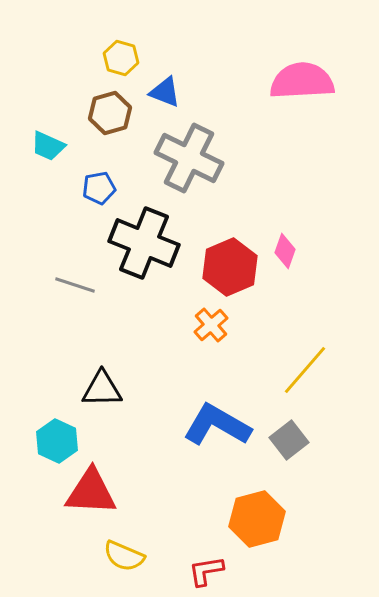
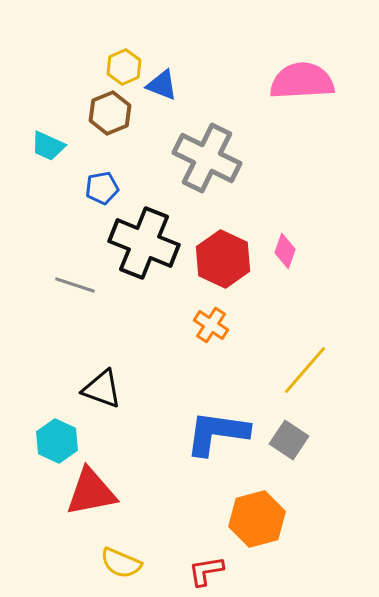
yellow hexagon: moved 3 px right, 9 px down; rotated 20 degrees clockwise
blue triangle: moved 3 px left, 7 px up
brown hexagon: rotated 6 degrees counterclockwise
gray cross: moved 18 px right
blue pentagon: moved 3 px right
red hexagon: moved 7 px left, 8 px up; rotated 12 degrees counterclockwise
orange cross: rotated 16 degrees counterclockwise
black triangle: rotated 21 degrees clockwise
blue L-shape: moved 8 px down; rotated 22 degrees counterclockwise
gray square: rotated 18 degrees counterclockwise
red triangle: rotated 14 degrees counterclockwise
yellow semicircle: moved 3 px left, 7 px down
